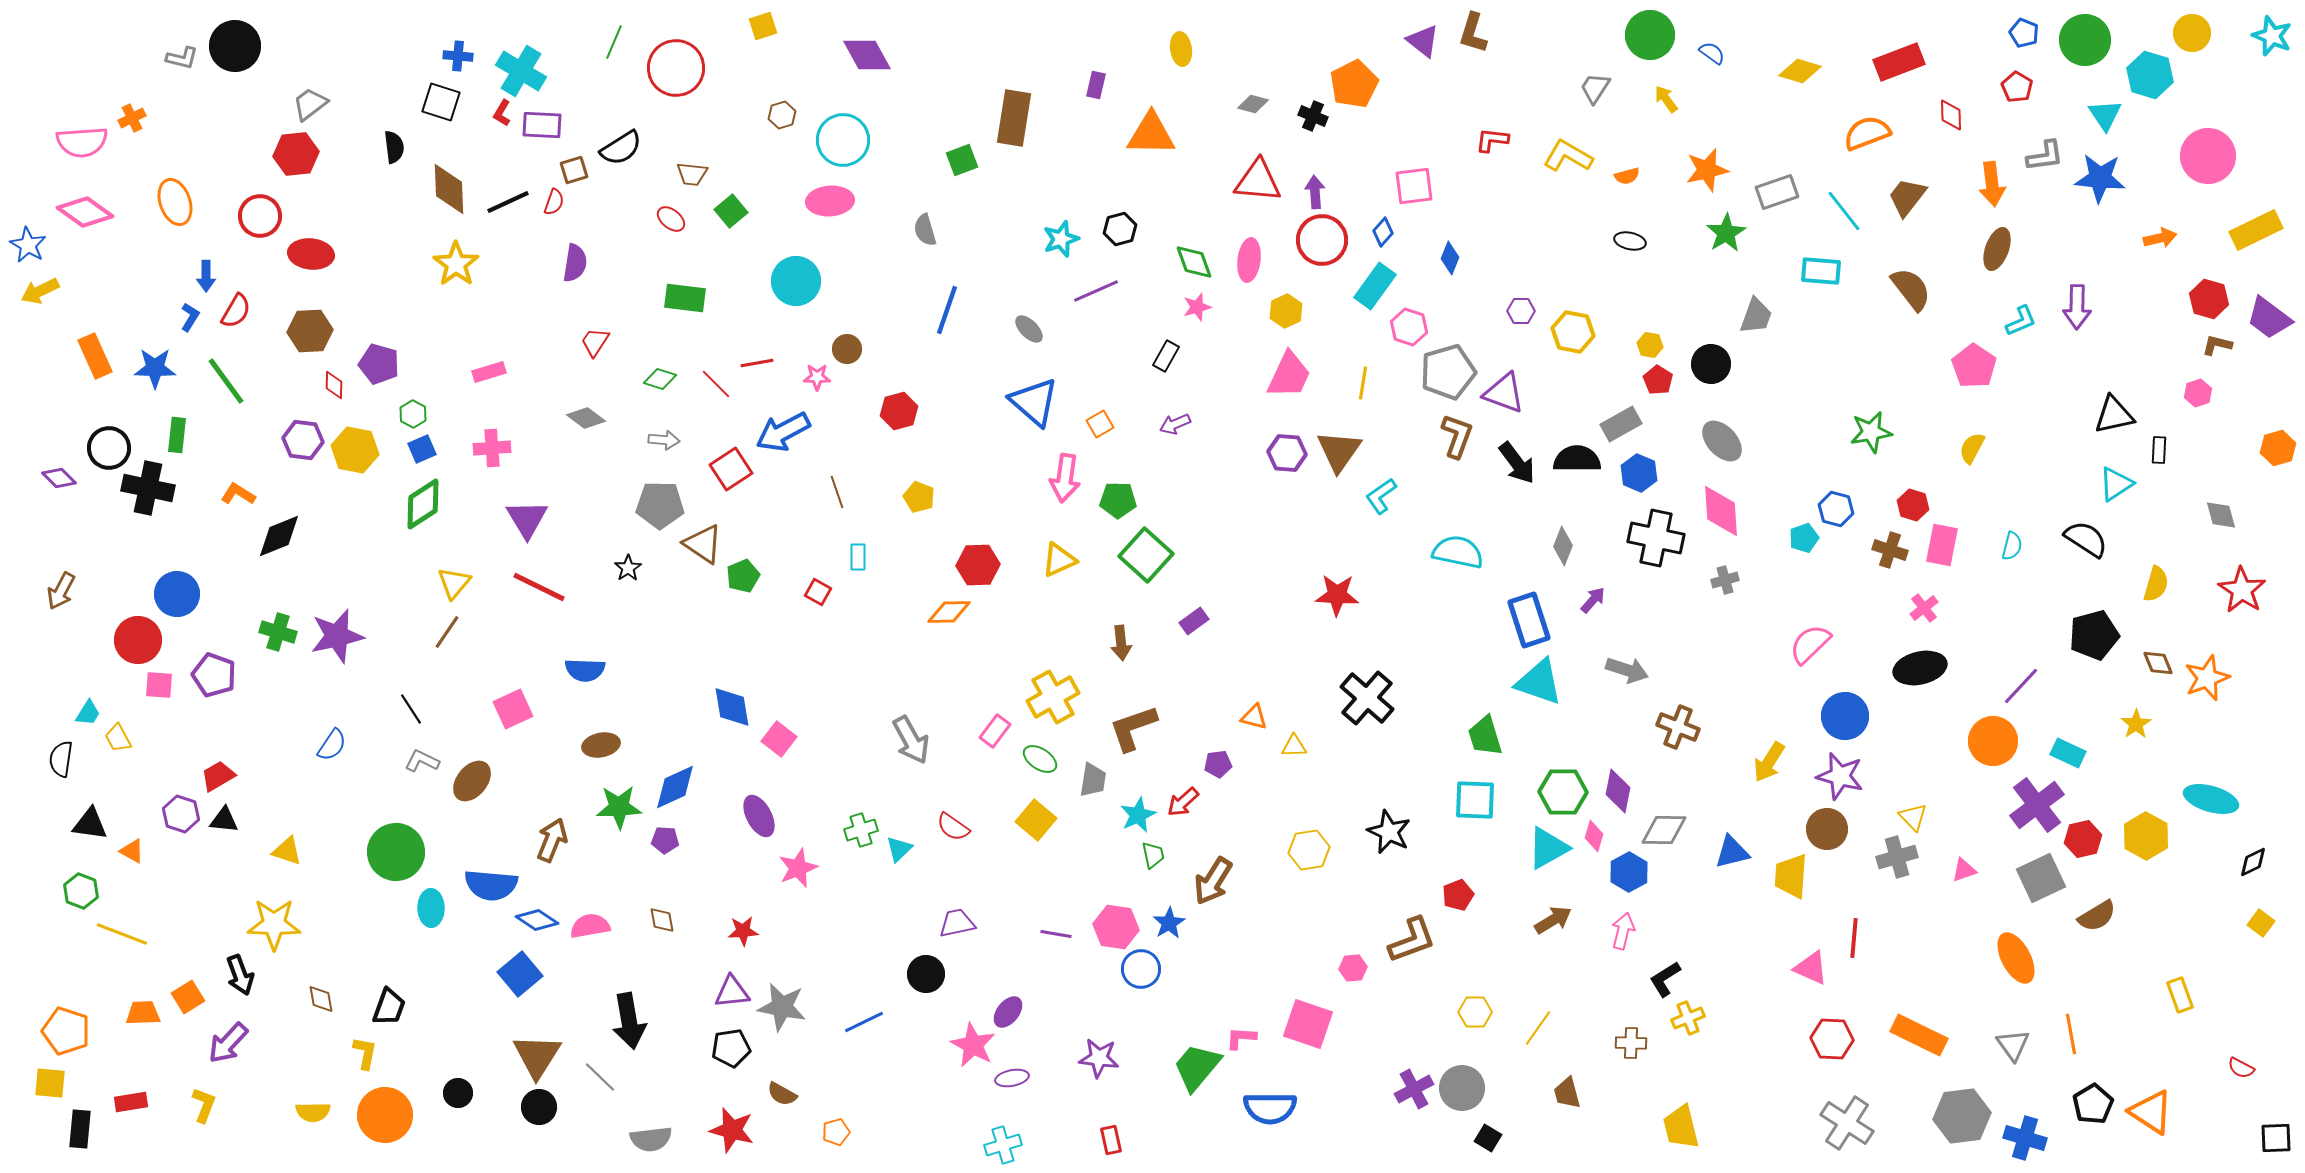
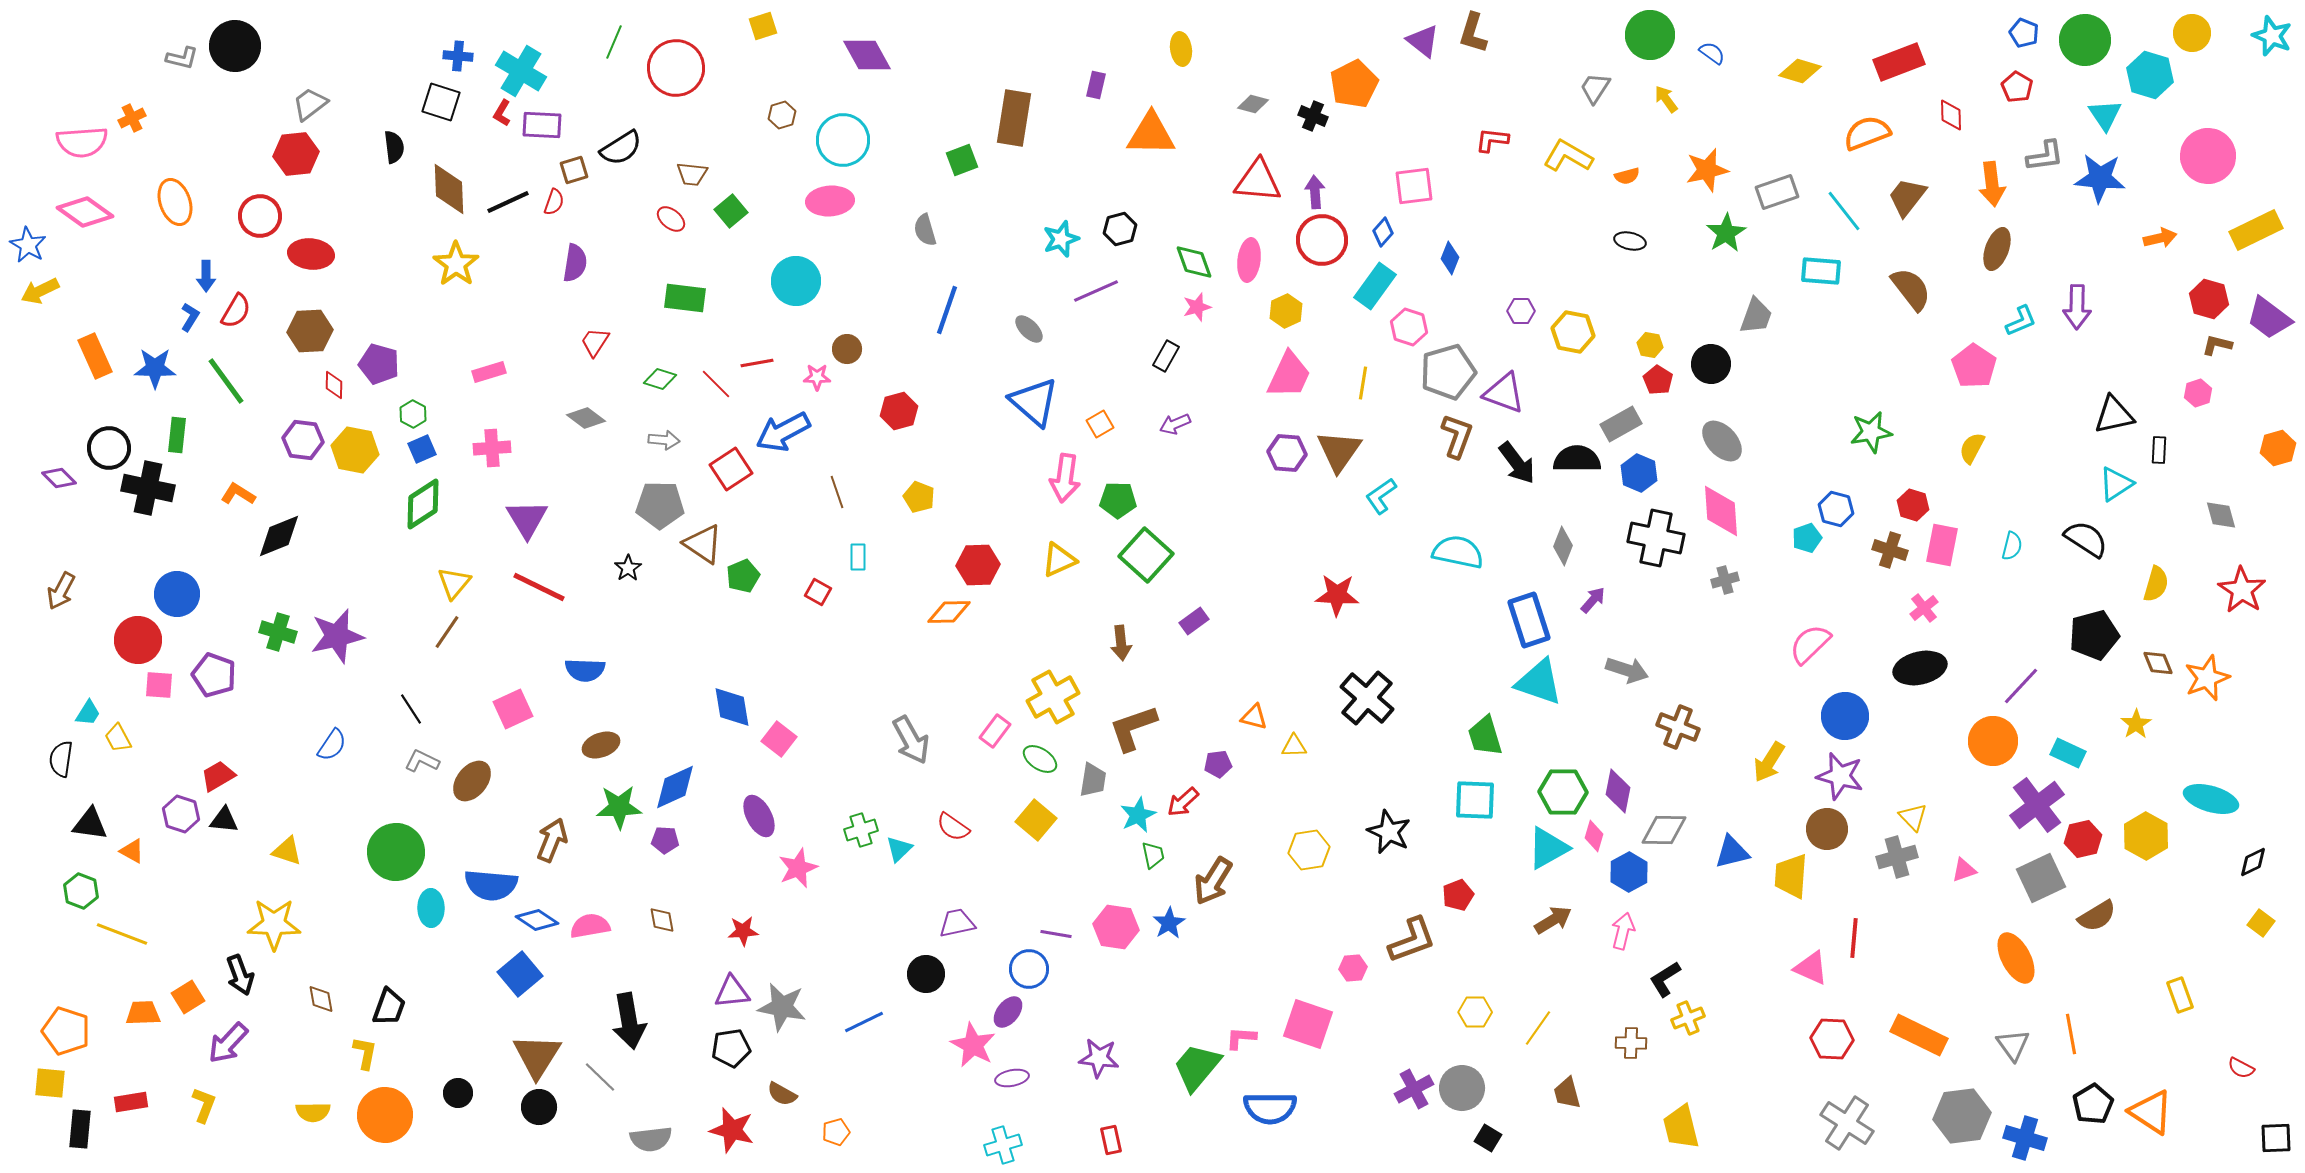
cyan pentagon at (1804, 538): moved 3 px right
brown ellipse at (601, 745): rotated 9 degrees counterclockwise
blue circle at (1141, 969): moved 112 px left
